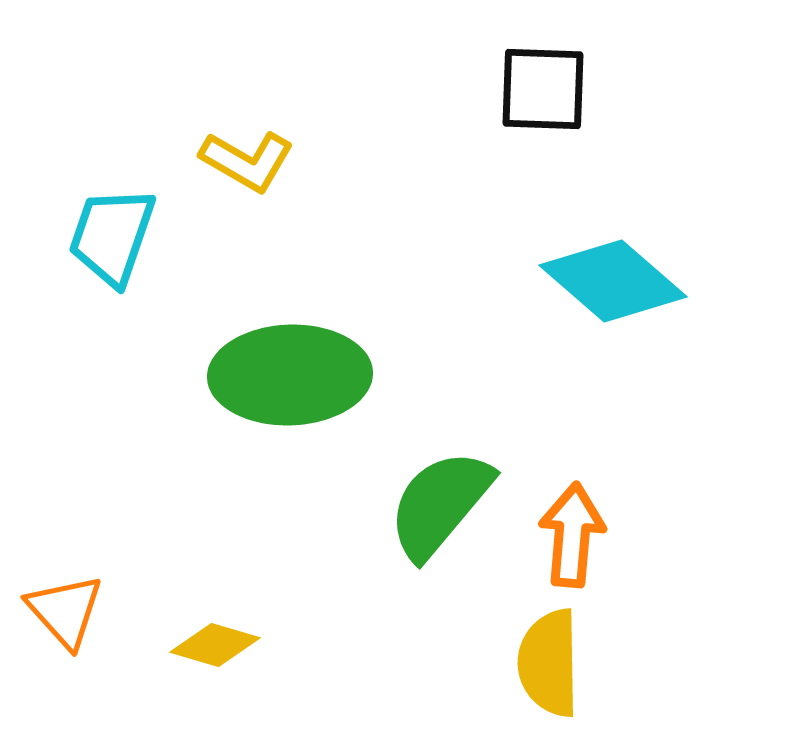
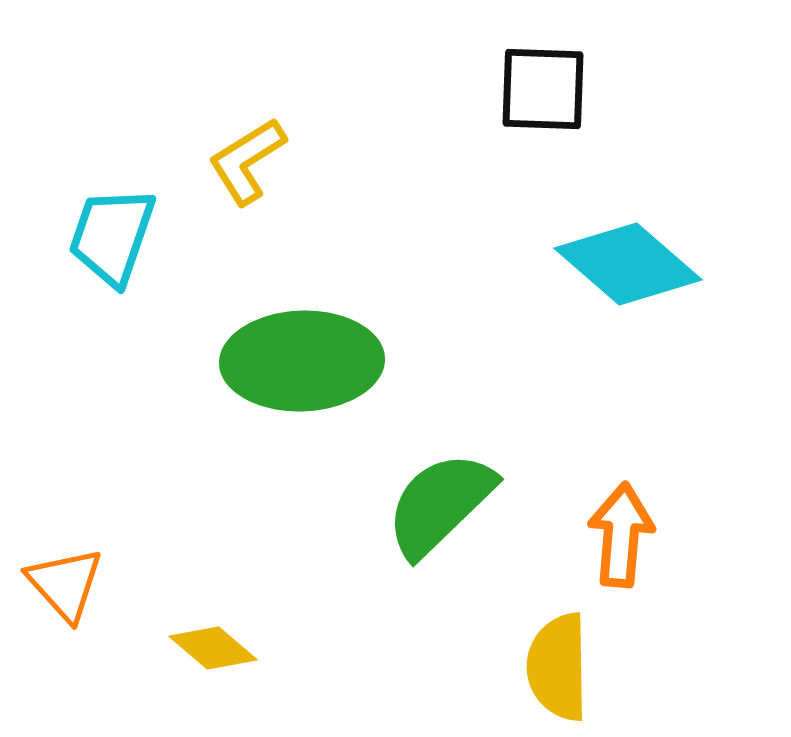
yellow L-shape: rotated 118 degrees clockwise
cyan diamond: moved 15 px right, 17 px up
green ellipse: moved 12 px right, 14 px up
green semicircle: rotated 6 degrees clockwise
orange arrow: moved 49 px right
orange triangle: moved 27 px up
yellow diamond: moved 2 px left, 3 px down; rotated 24 degrees clockwise
yellow semicircle: moved 9 px right, 4 px down
